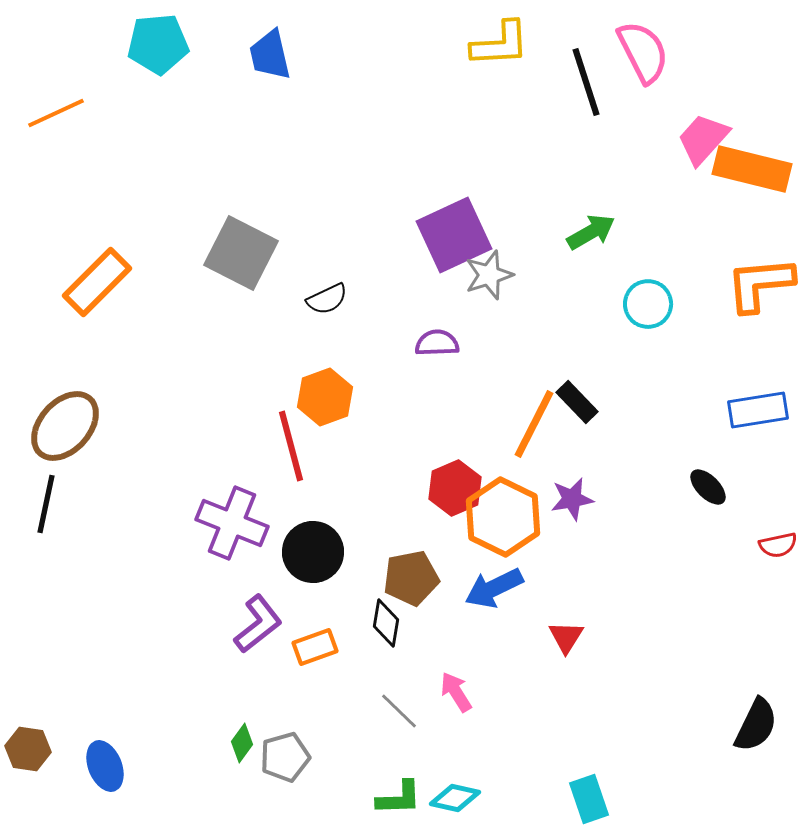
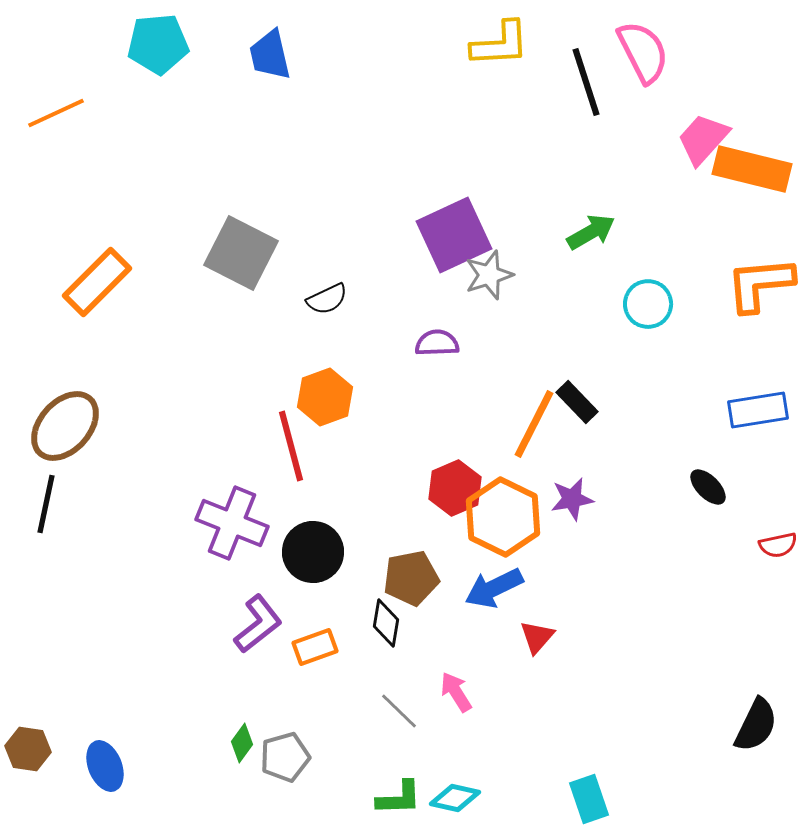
red triangle at (566, 637): moved 29 px left; rotated 9 degrees clockwise
